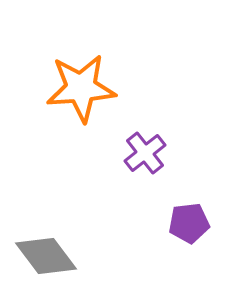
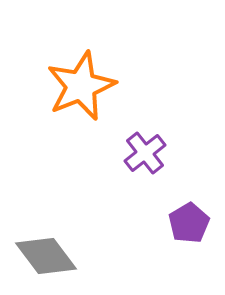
orange star: moved 2 px up; rotated 18 degrees counterclockwise
purple pentagon: rotated 24 degrees counterclockwise
